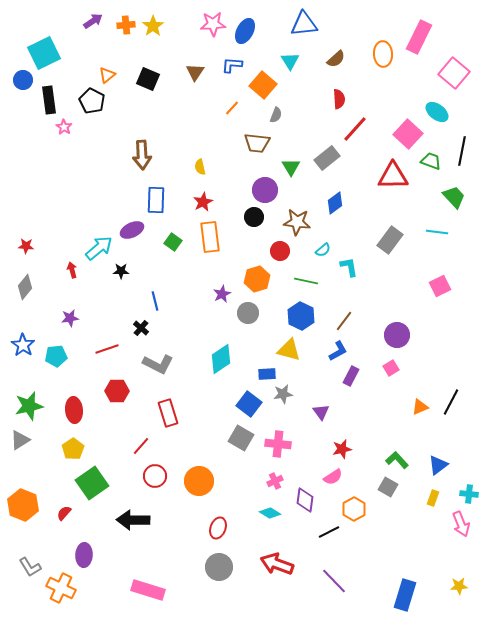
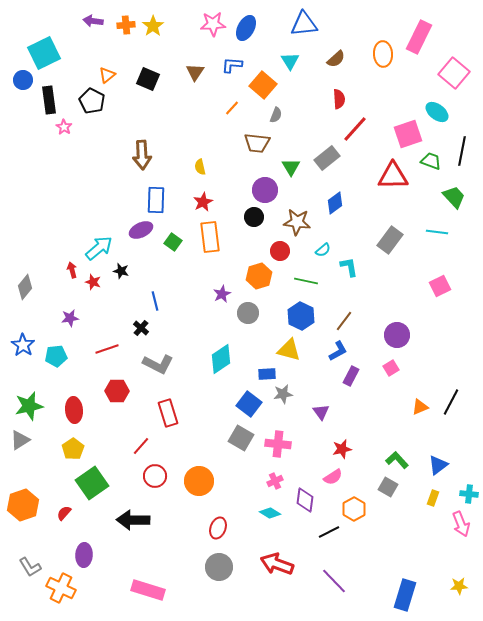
purple arrow at (93, 21): rotated 138 degrees counterclockwise
blue ellipse at (245, 31): moved 1 px right, 3 px up
pink square at (408, 134): rotated 28 degrees clockwise
purple ellipse at (132, 230): moved 9 px right
red star at (26, 246): moved 67 px right, 36 px down; rotated 14 degrees clockwise
black star at (121, 271): rotated 14 degrees clockwise
orange hexagon at (257, 279): moved 2 px right, 3 px up
orange hexagon at (23, 505): rotated 20 degrees clockwise
